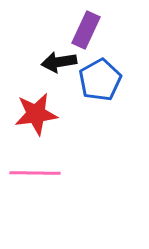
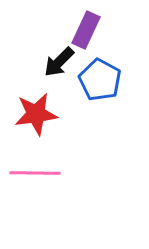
black arrow: rotated 36 degrees counterclockwise
blue pentagon: rotated 15 degrees counterclockwise
